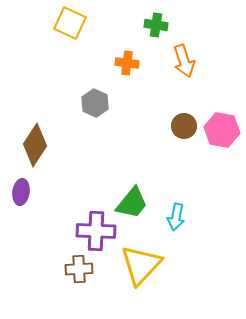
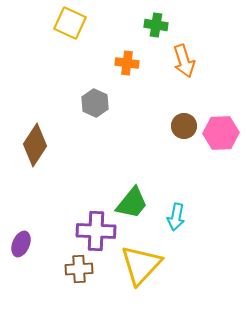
pink hexagon: moved 1 px left, 3 px down; rotated 12 degrees counterclockwise
purple ellipse: moved 52 px down; rotated 15 degrees clockwise
